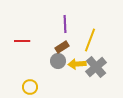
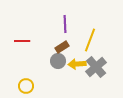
yellow circle: moved 4 px left, 1 px up
